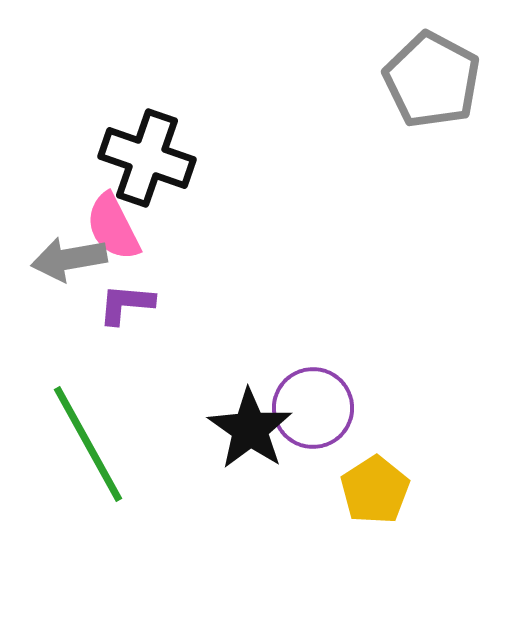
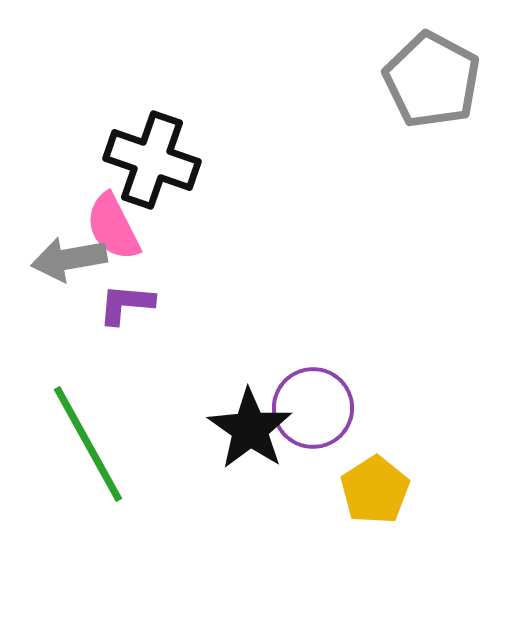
black cross: moved 5 px right, 2 px down
